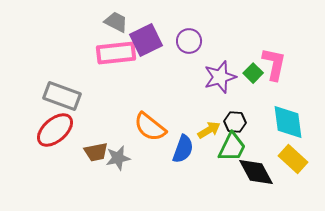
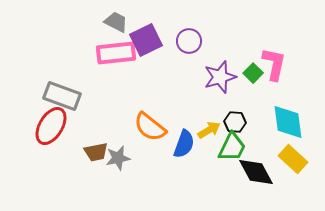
red ellipse: moved 4 px left, 4 px up; rotated 18 degrees counterclockwise
blue semicircle: moved 1 px right, 5 px up
